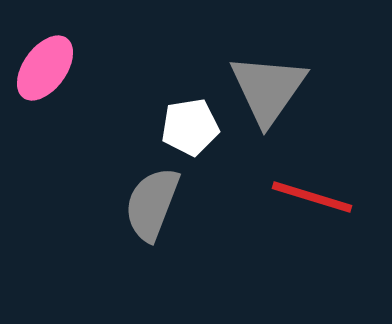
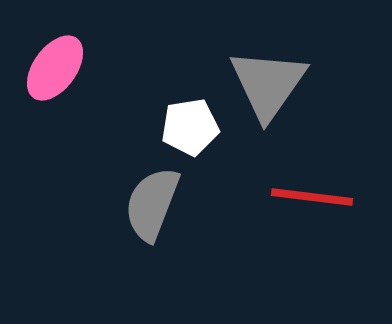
pink ellipse: moved 10 px right
gray triangle: moved 5 px up
red line: rotated 10 degrees counterclockwise
